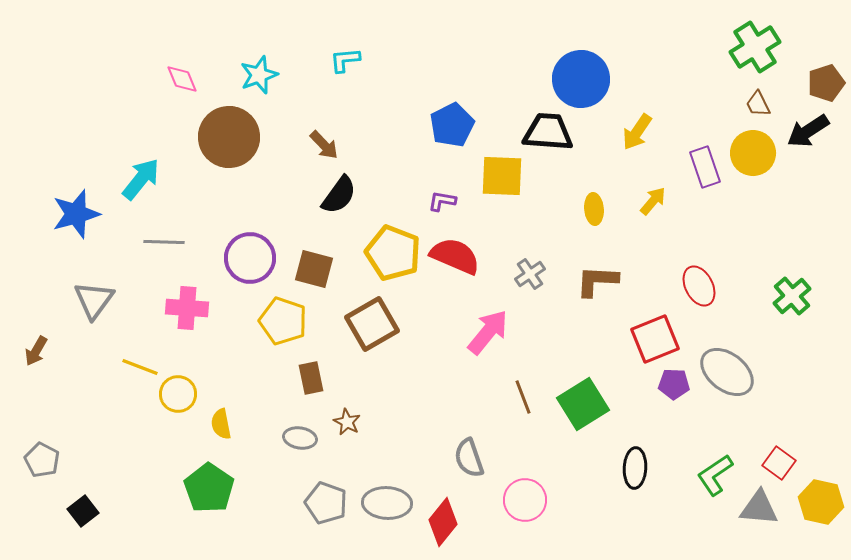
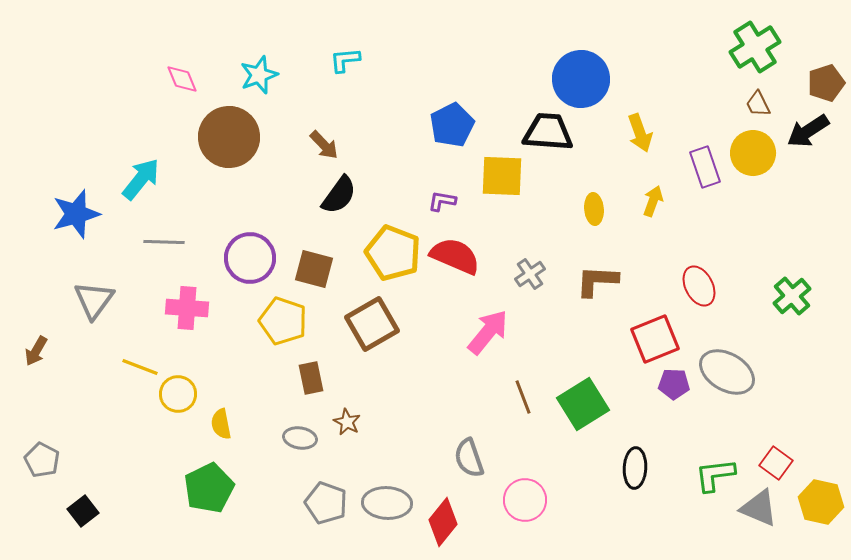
yellow arrow at (637, 132): moved 3 px right, 1 px down; rotated 54 degrees counterclockwise
yellow arrow at (653, 201): rotated 20 degrees counterclockwise
gray ellipse at (727, 372): rotated 8 degrees counterclockwise
red square at (779, 463): moved 3 px left
green L-shape at (715, 475): rotated 27 degrees clockwise
green pentagon at (209, 488): rotated 12 degrees clockwise
gray triangle at (759, 508): rotated 18 degrees clockwise
